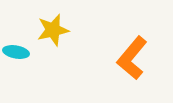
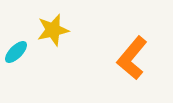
cyan ellipse: rotated 55 degrees counterclockwise
